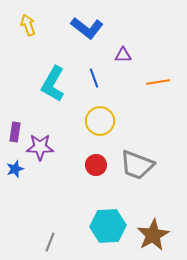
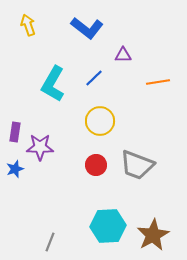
blue line: rotated 66 degrees clockwise
